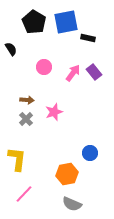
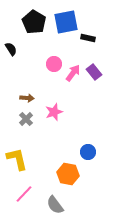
pink circle: moved 10 px right, 3 px up
brown arrow: moved 2 px up
blue circle: moved 2 px left, 1 px up
yellow L-shape: rotated 20 degrees counterclockwise
orange hexagon: moved 1 px right; rotated 20 degrees clockwise
gray semicircle: moved 17 px left, 1 px down; rotated 30 degrees clockwise
